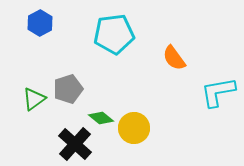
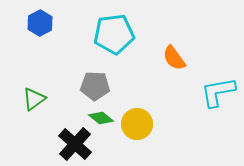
gray pentagon: moved 27 px right, 3 px up; rotated 20 degrees clockwise
yellow circle: moved 3 px right, 4 px up
